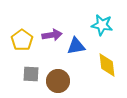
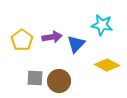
purple arrow: moved 2 px down
blue triangle: moved 2 px up; rotated 36 degrees counterclockwise
yellow diamond: rotated 55 degrees counterclockwise
gray square: moved 4 px right, 4 px down
brown circle: moved 1 px right
